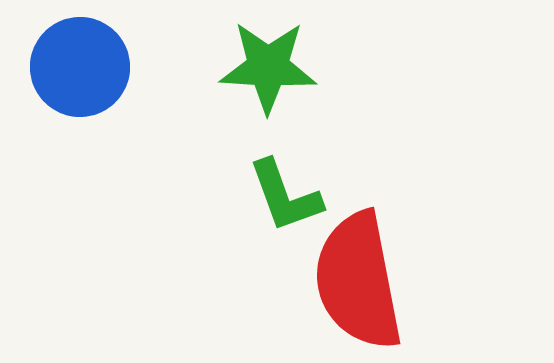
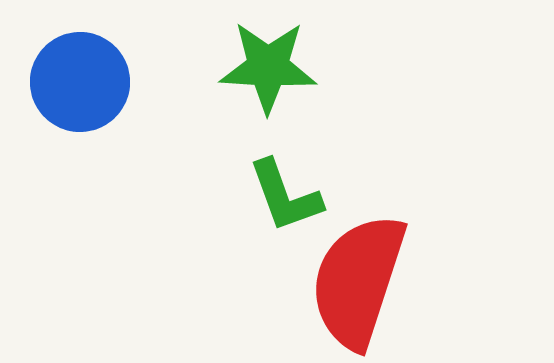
blue circle: moved 15 px down
red semicircle: rotated 29 degrees clockwise
